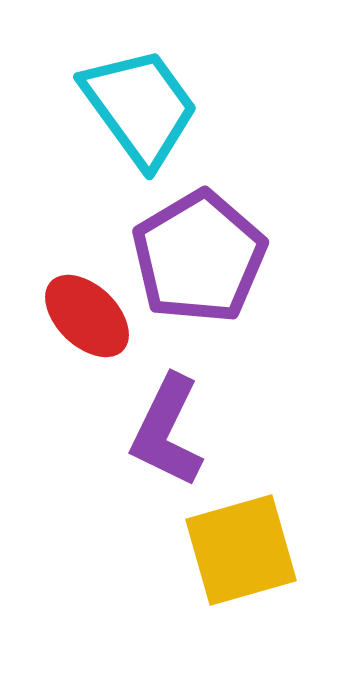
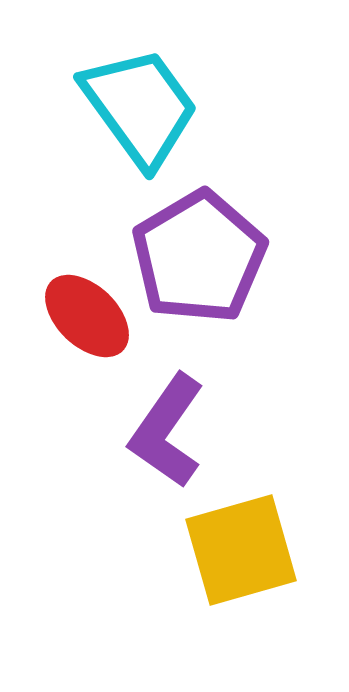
purple L-shape: rotated 9 degrees clockwise
